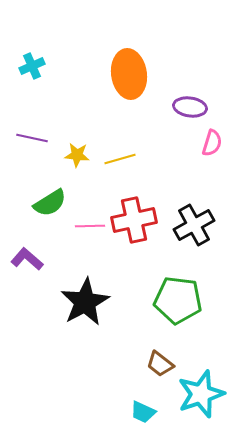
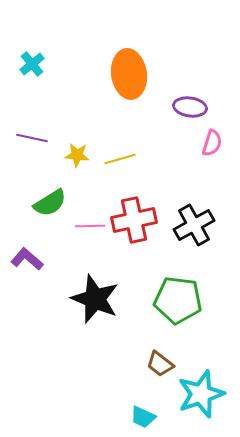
cyan cross: moved 2 px up; rotated 15 degrees counterclockwise
black star: moved 10 px right, 3 px up; rotated 21 degrees counterclockwise
cyan trapezoid: moved 5 px down
